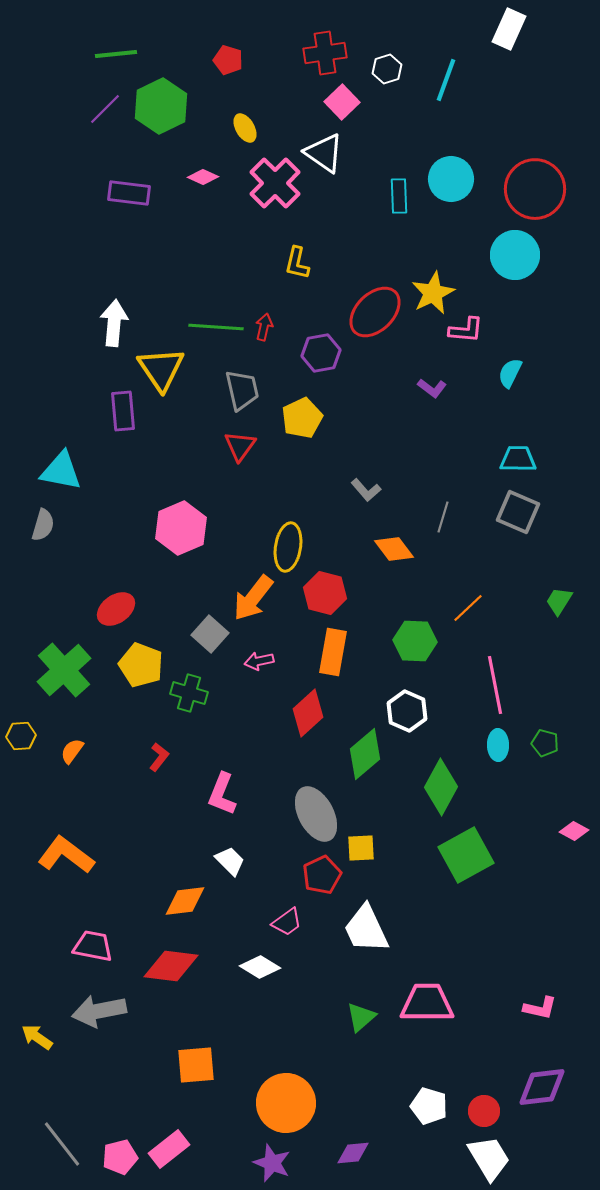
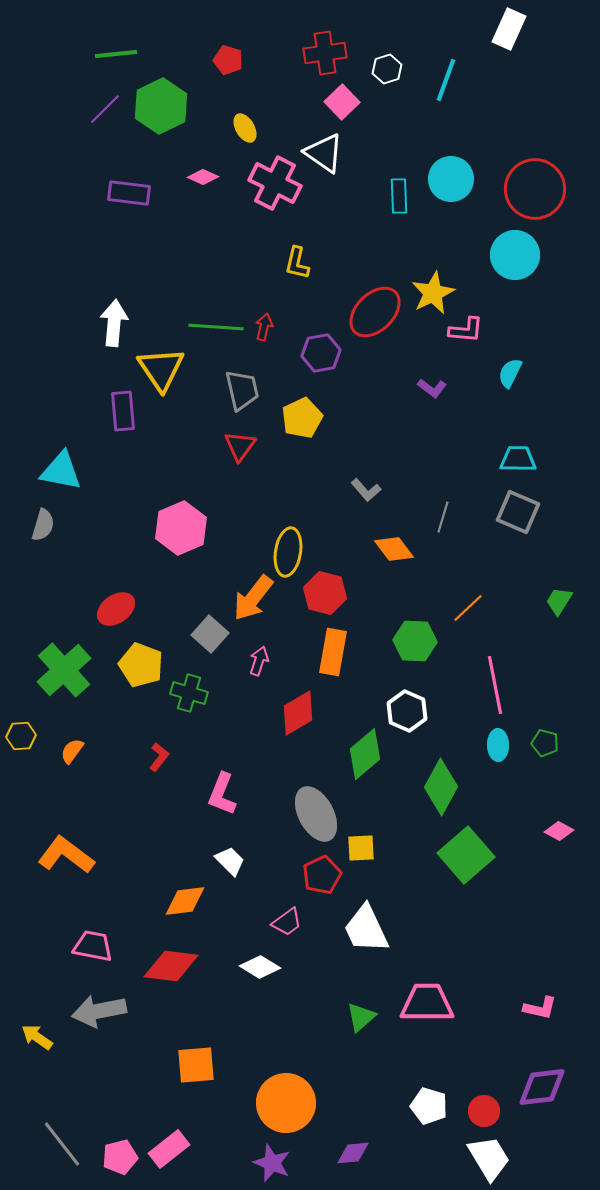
pink cross at (275, 183): rotated 18 degrees counterclockwise
yellow ellipse at (288, 547): moved 5 px down
pink arrow at (259, 661): rotated 120 degrees clockwise
red diamond at (308, 713): moved 10 px left; rotated 12 degrees clockwise
pink diamond at (574, 831): moved 15 px left
green square at (466, 855): rotated 12 degrees counterclockwise
